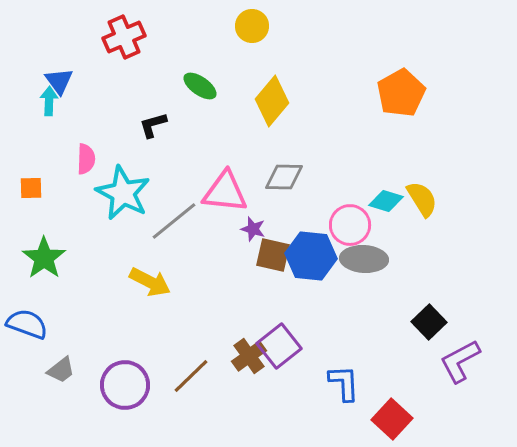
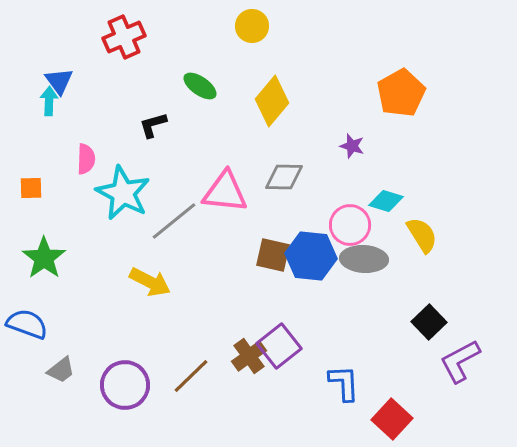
yellow semicircle: moved 36 px down
purple star: moved 99 px right, 83 px up
